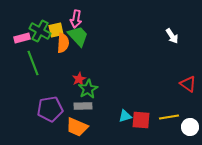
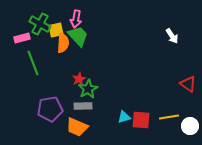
green cross: moved 7 px up
cyan triangle: moved 1 px left, 1 px down
white circle: moved 1 px up
